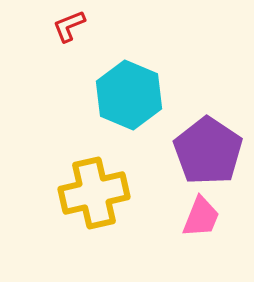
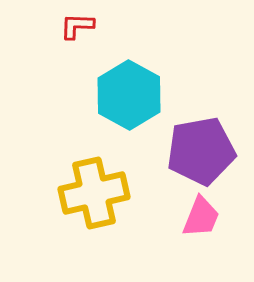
red L-shape: moved 8 px right; rotated 24 degrees clockwise
cyan hexagon: rotated 6 degrees clockwise
purple pentagon: moved 7 px left; rotated 28 degrees clockwise
